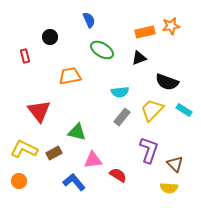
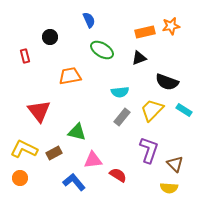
orange circle: moved 1 px right, 3 px up
